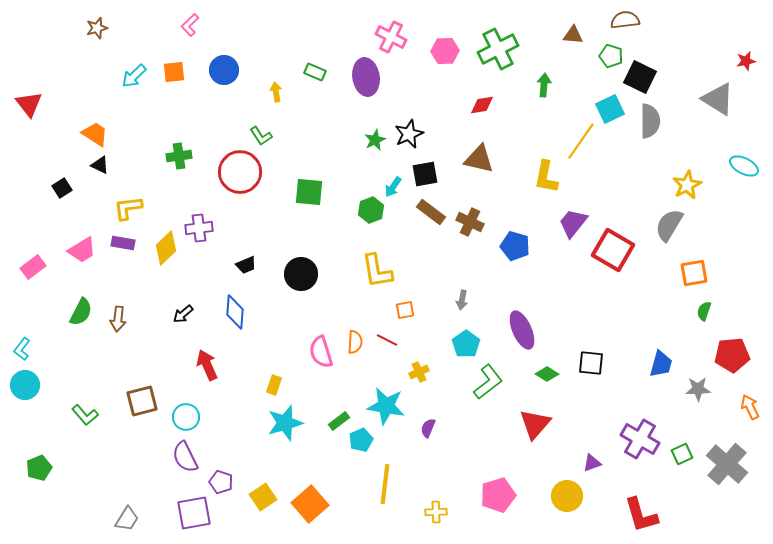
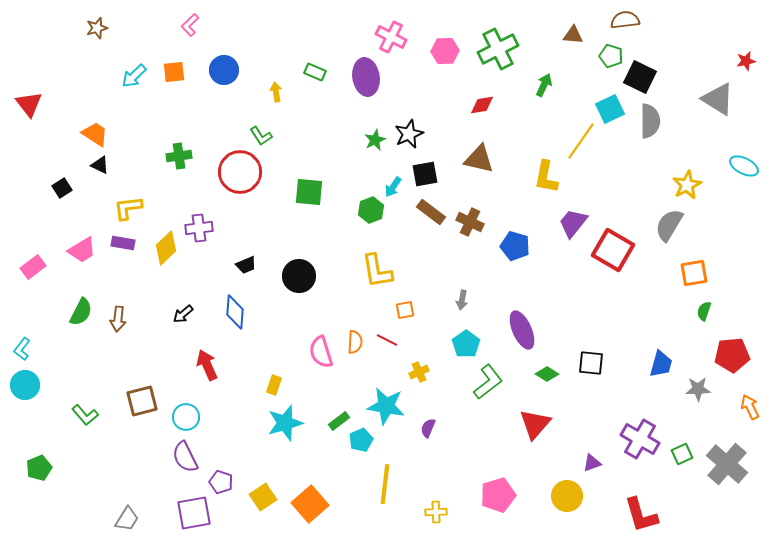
green arrow at (544, 85): rotated 20 degrees clockwise
black circle at (301, 274): moved 2 px left, 2 px down
